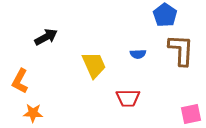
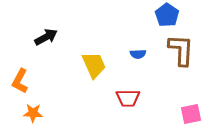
blue pentagon: moved 2 px right
